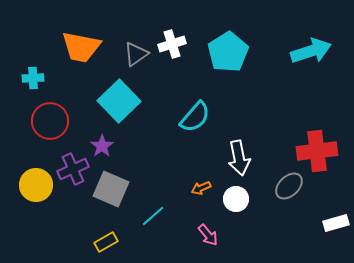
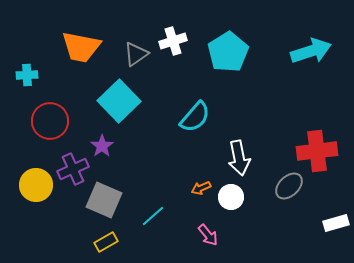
white cross: moved 1 px right, 3 px up
cyan cross: moved 6 px left, 3 px up
gray square: moved 7 px left, 11 px down
white circle: moved 5 px left, 2 px up
